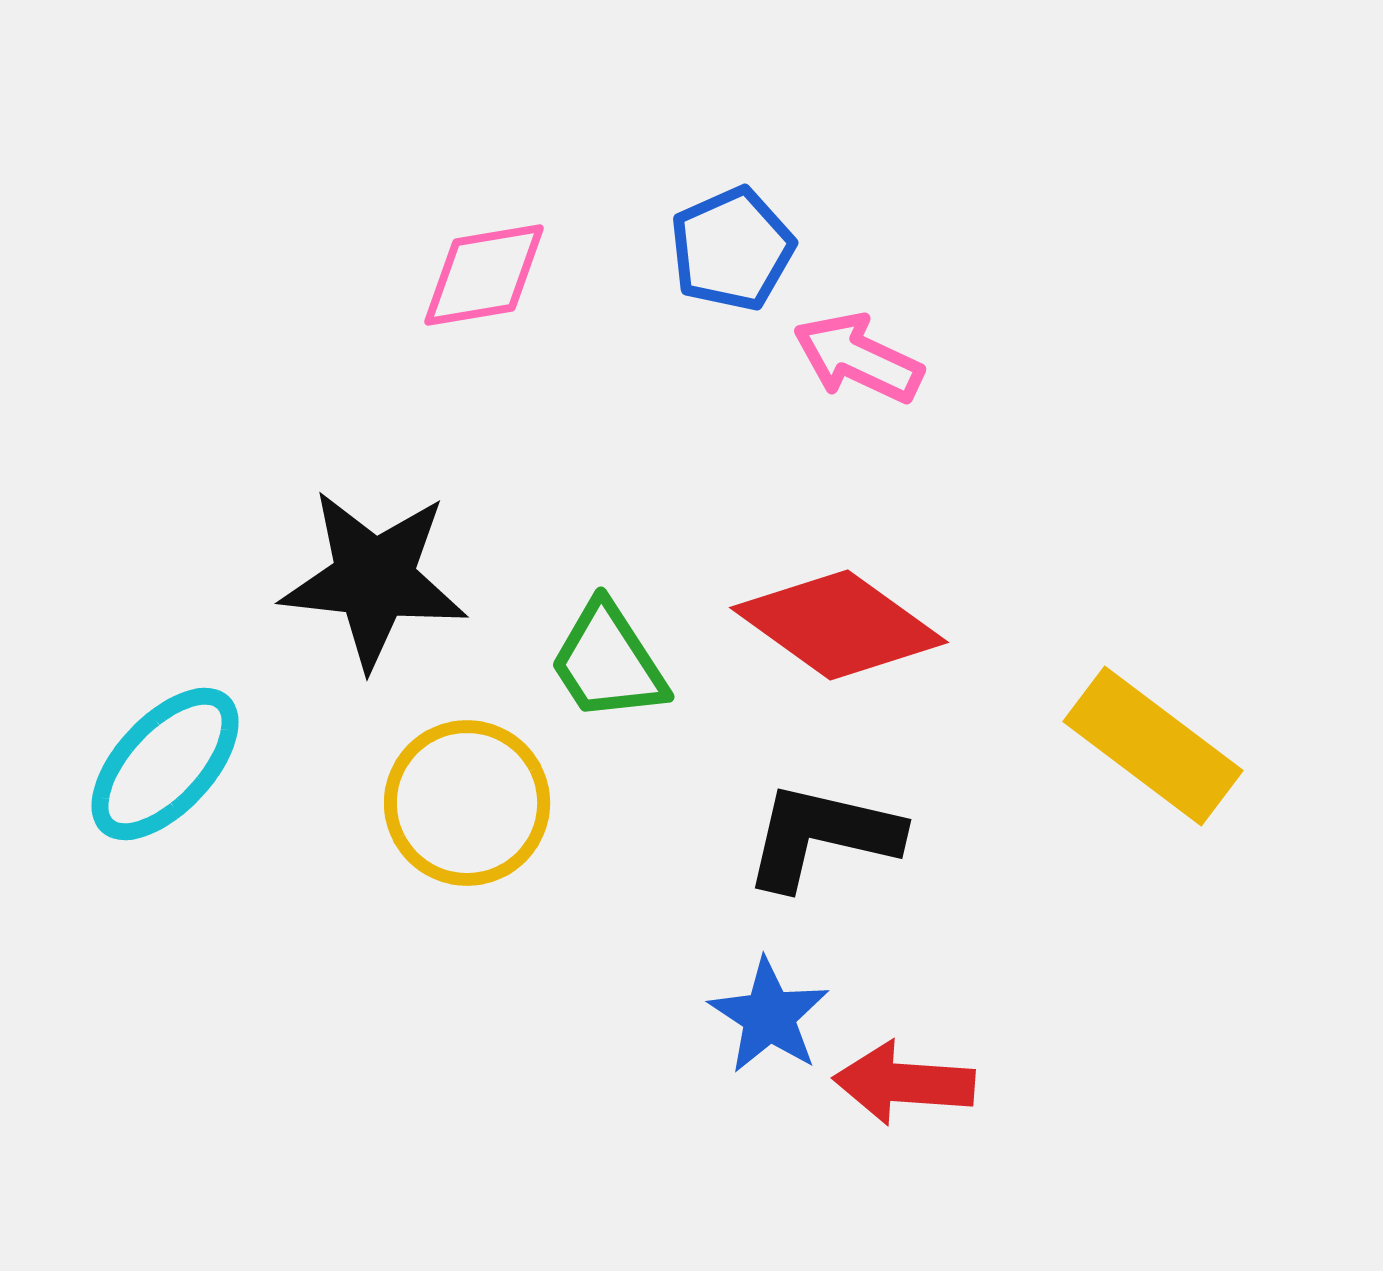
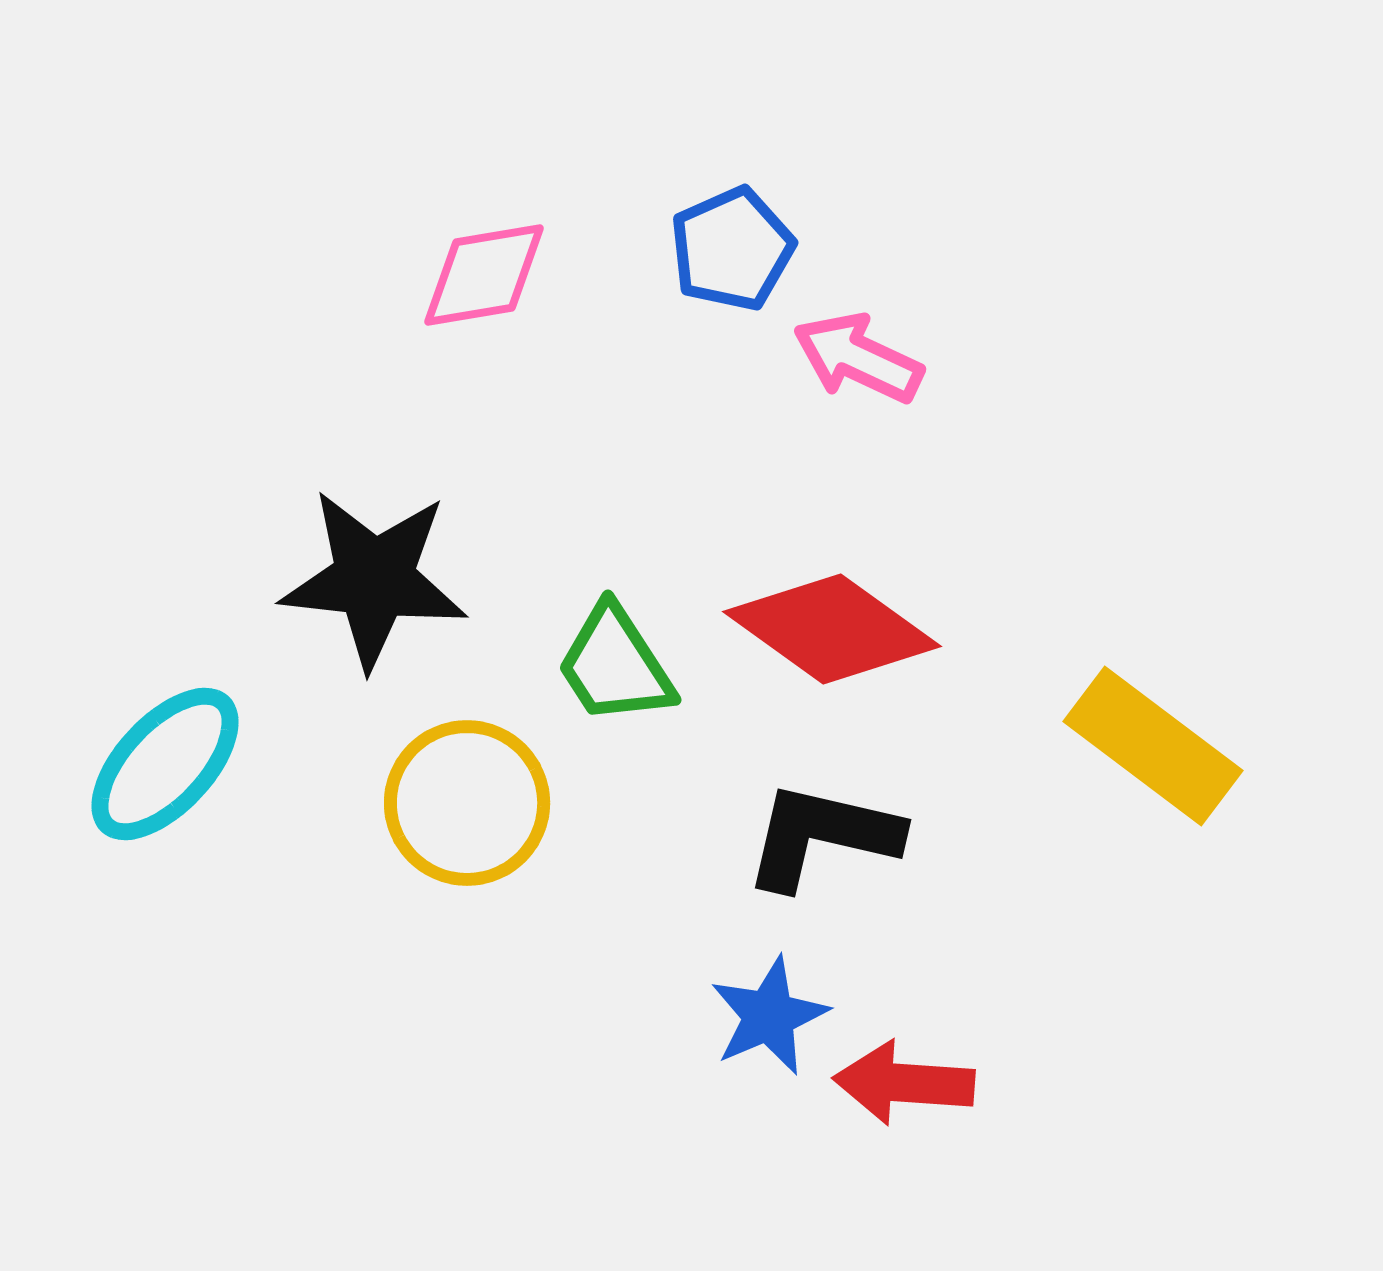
red diamond: moved 7 px left, 4 px down
green trapezoid: moved 7 px right, 3 px down
blue star: rotated 16 degrees clockwise
